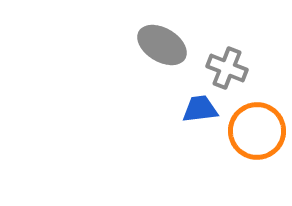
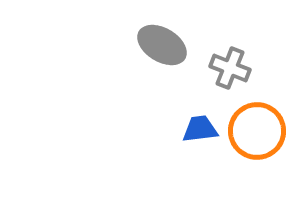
gray cross: moved 3 px right
blue trapezoid: moved 20 px down
